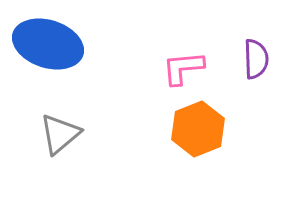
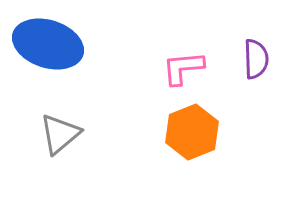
orange hexagon: moved 6 px left, 3 px down
